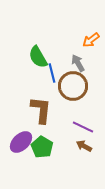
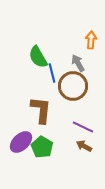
orange arrow: rotated 132 degrees clockwise
